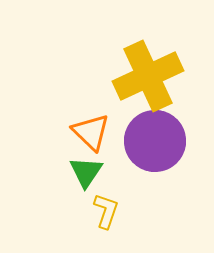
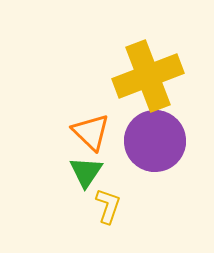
yellow cross: rotated 4 degrees clockwise
yellow L-shape: moved 2 px right, 5 px up
